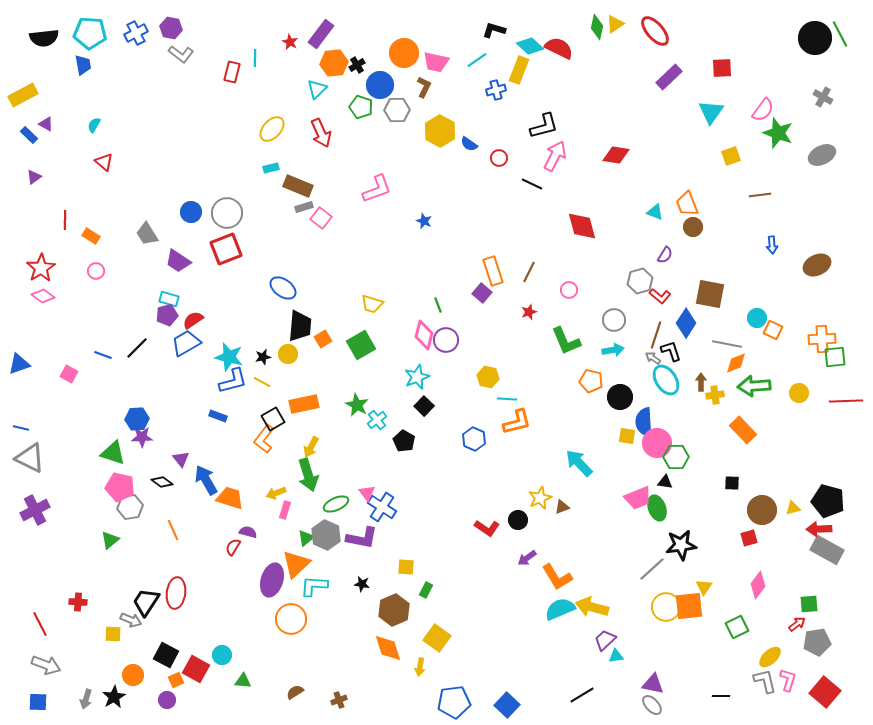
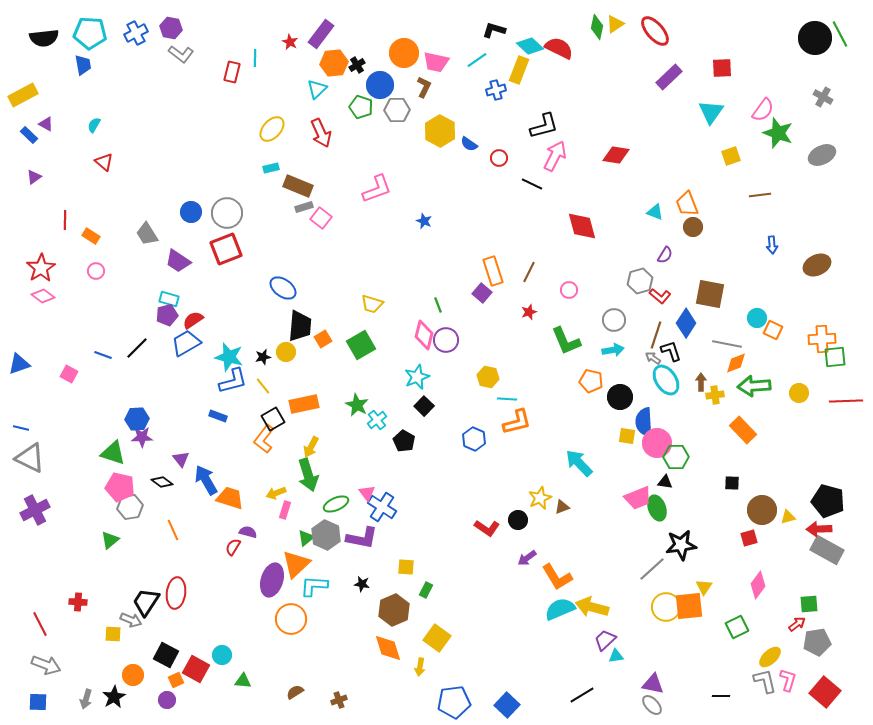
yellow circle at (288, 354): moved 2 px left, 2 px up
yellow line at (262, 382): moved 1 px right, 4 px down; rotated 24 degrees clockwise
yellow triangle at (793, 508): moved 5 px left, 9 px down
